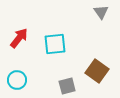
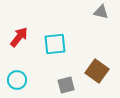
gray triangle: rotated 42 degrees counterclockwise
red arrow: moved 1 px up
gray square: moved 1 px left, 1 px up
